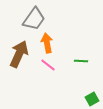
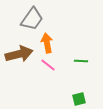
gray trapezoid: moved 2 px left
brown arrow: rotated 52 degrees clockwise
green square: moved 13 px left; rotated 16 degrees clockwise
